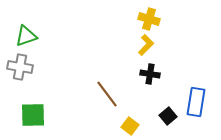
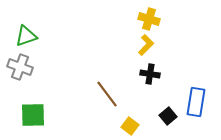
gray cross: rotated 10 degrees clockwise
